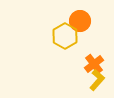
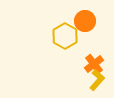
orange circle: moved 5 px right
